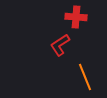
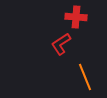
red L-shape: moved 1 px right, 1 px up
